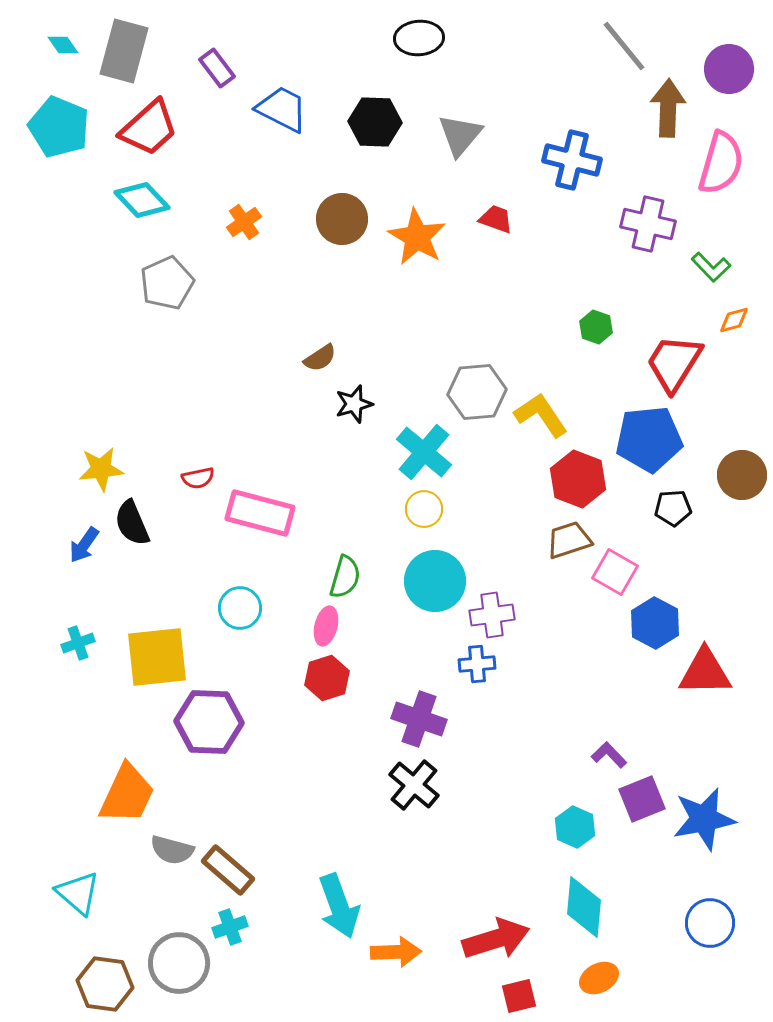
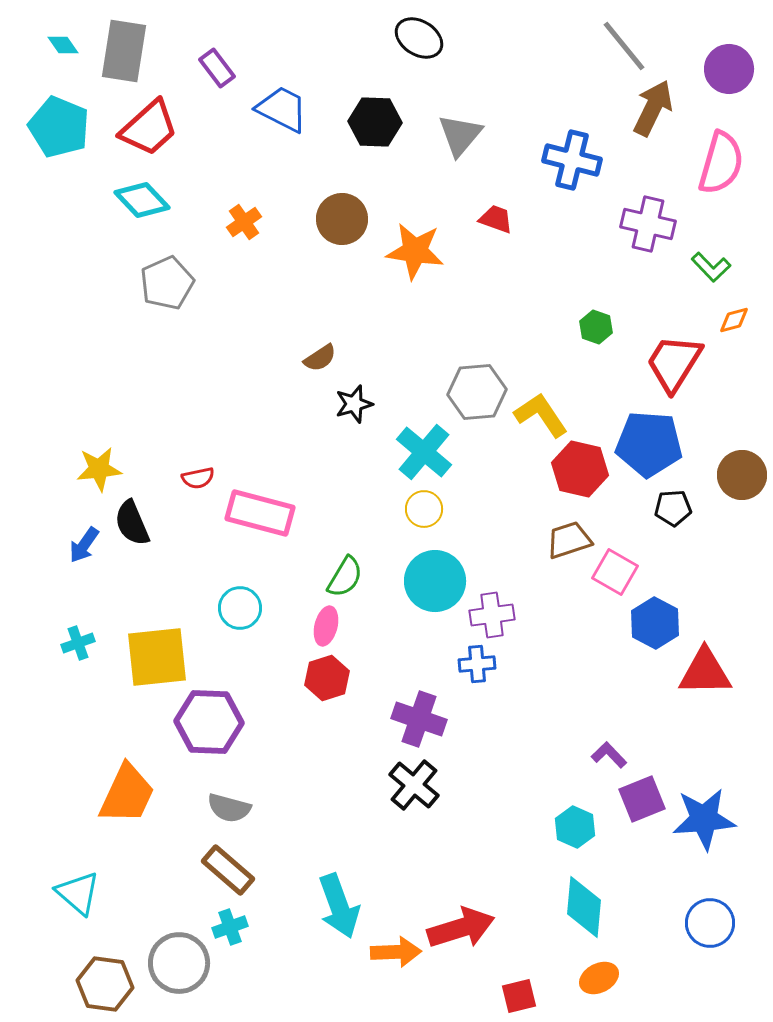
black ellipse at (419, 38): rotated 36 degrees clockwise
gray rectangle at (124, 51): rotated 6 degrees counterclockwise
brown arrow at (668, 108): moved 15 px left; rotated 24 degrees clockwise
orange star at (417, 237): moved 2 px left, 14 px down; rotated 22 degrees counterclockwise
blue pentagon at (649, 439): moved 5 px down; rotated 10 degrees clockwise
yellow star at (101, 469): moved 2 px left
red hexagon at (578, 479): moved 2 px right, 10 px up; rotated 8 degrees counterclockwise
green semicircle at (345, 577): rotated 15 degrees clockwise
blue star at (704, 819): rotated 6 degrees clockwise
gray semicircle at (172, 850): moved 57 px right, 42 px up
red arrow at (496, 939): moved 35 px left, 11 px up
